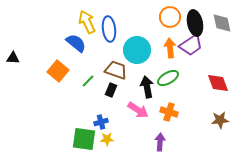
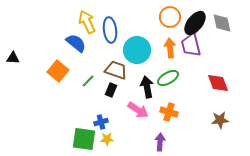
black ellipse: rotated 50 degrees clockwise
blue ellipse: moved 1 px right, 1 px down
purple trapezoid: rotated 110 degrees clockwise
